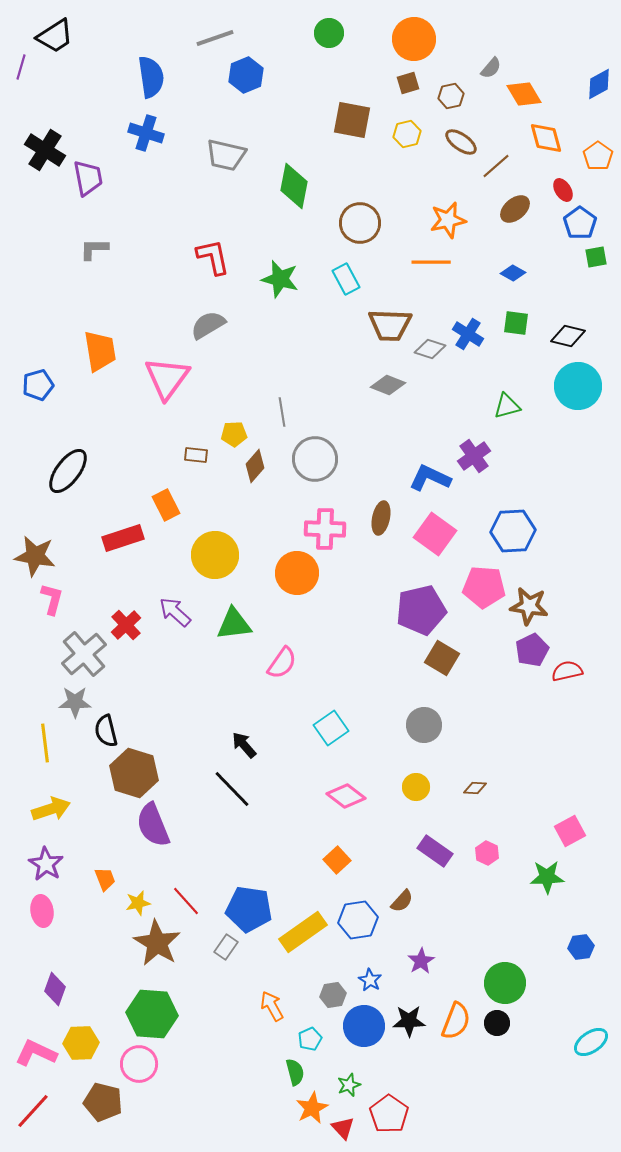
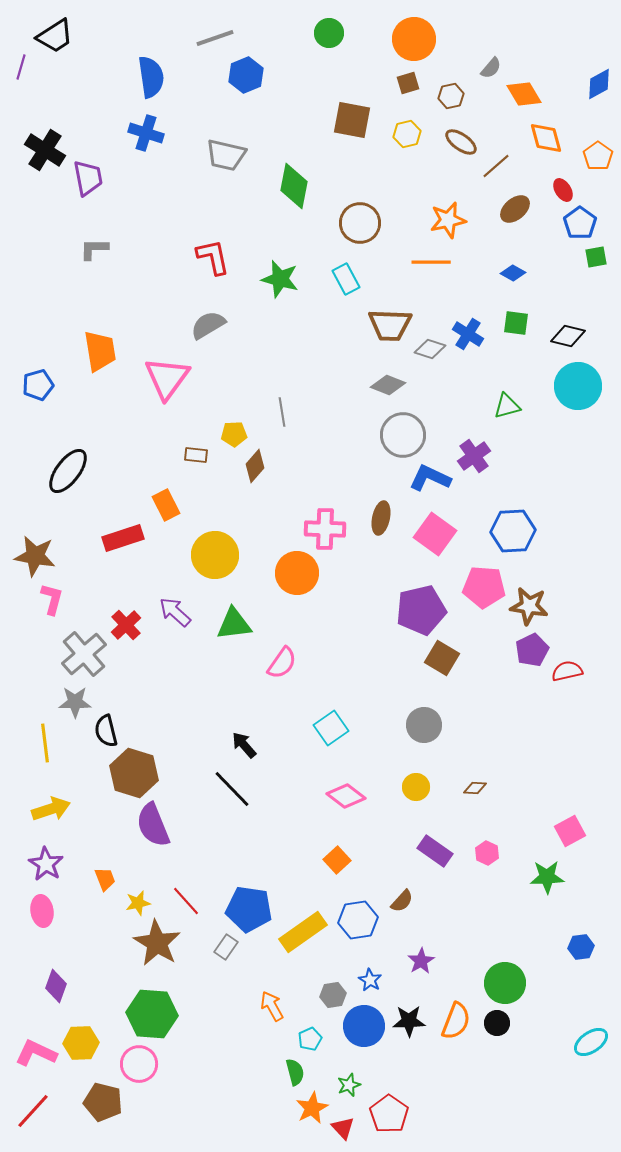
gray circle at (315, 459): moved 88 px right, 24 px up
purple diamond at (55, 989): moved 1 px right, 3 px up
